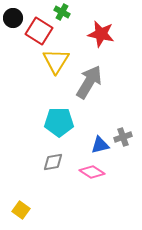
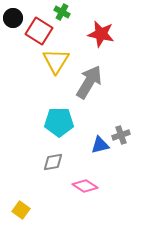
gray cross: moved 2 px left, 2 px up
pink diamond: moved 7 px left, 14 px down
